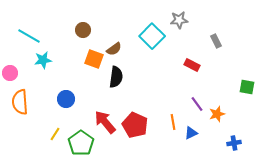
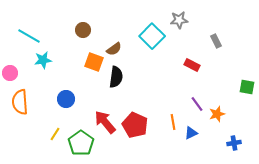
orange square: moved 3 px down
